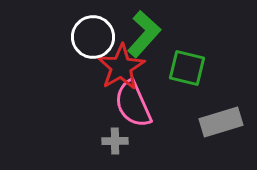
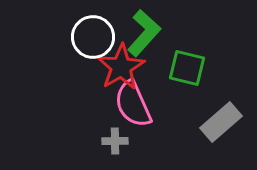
green L-shape: moved 1 px up
gray rectangle: rotated 24 degrees counterclockwise
